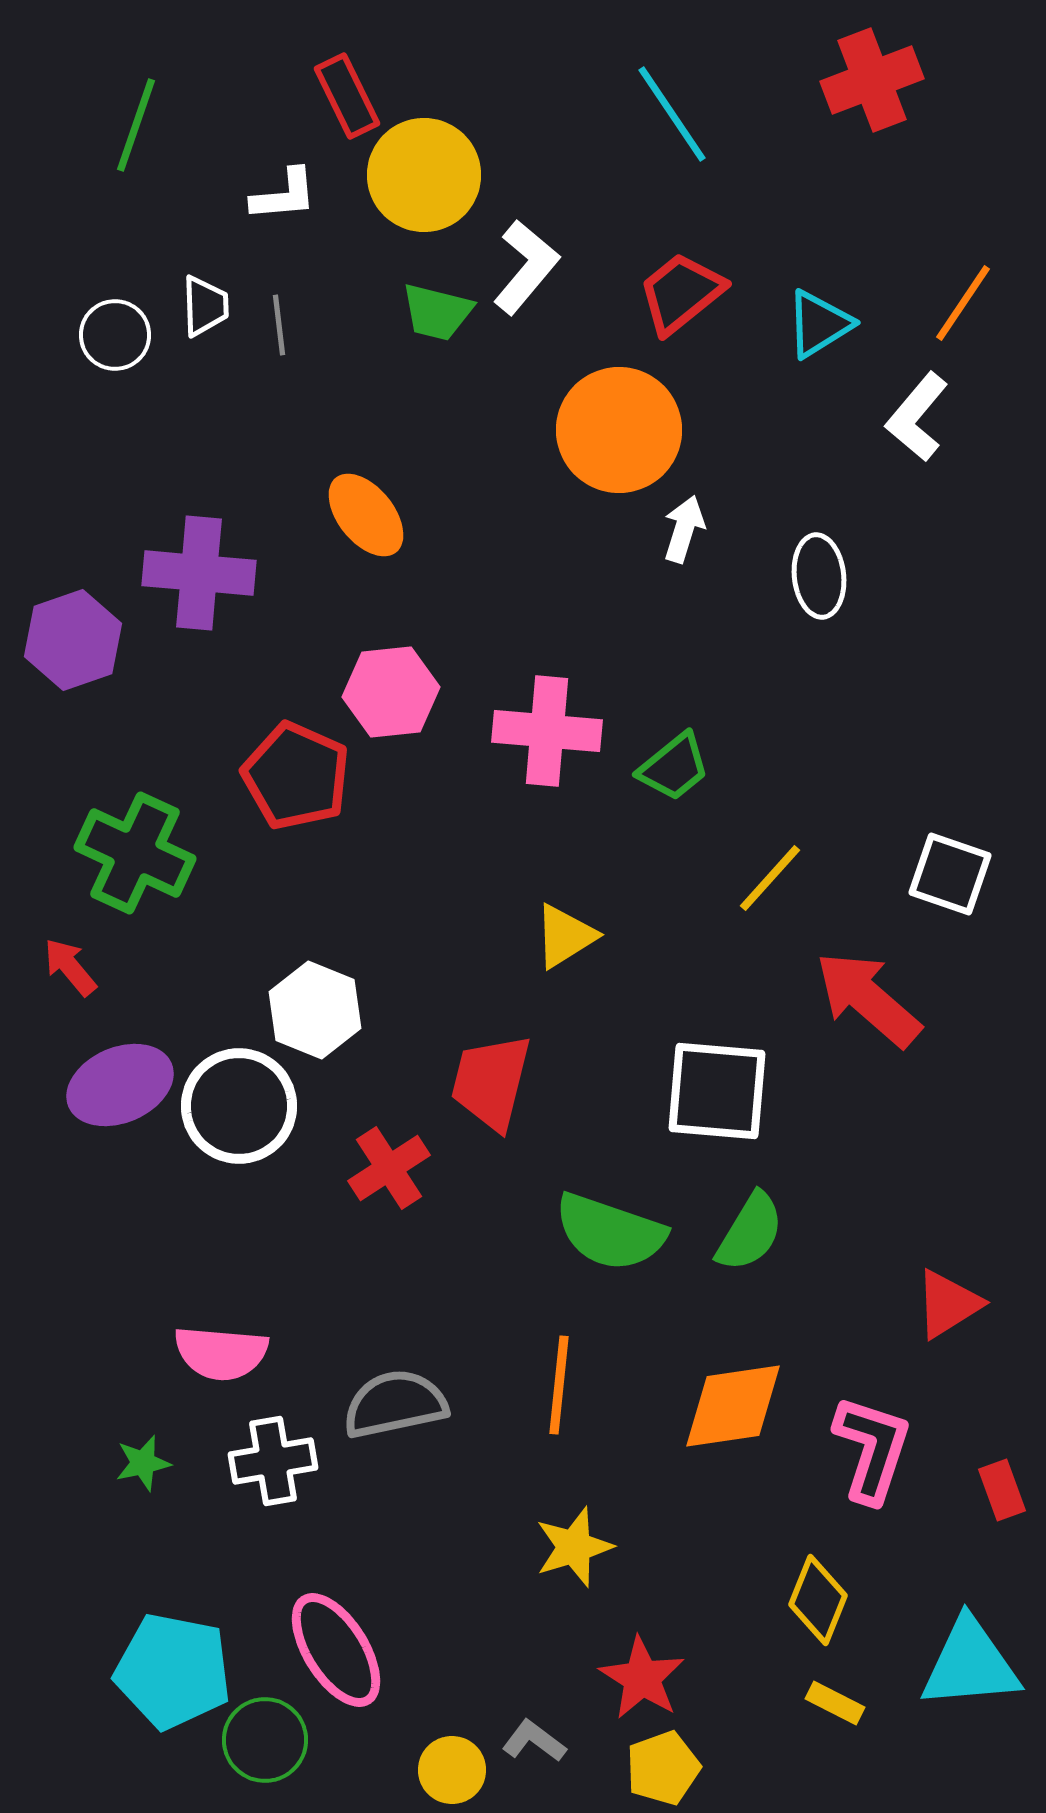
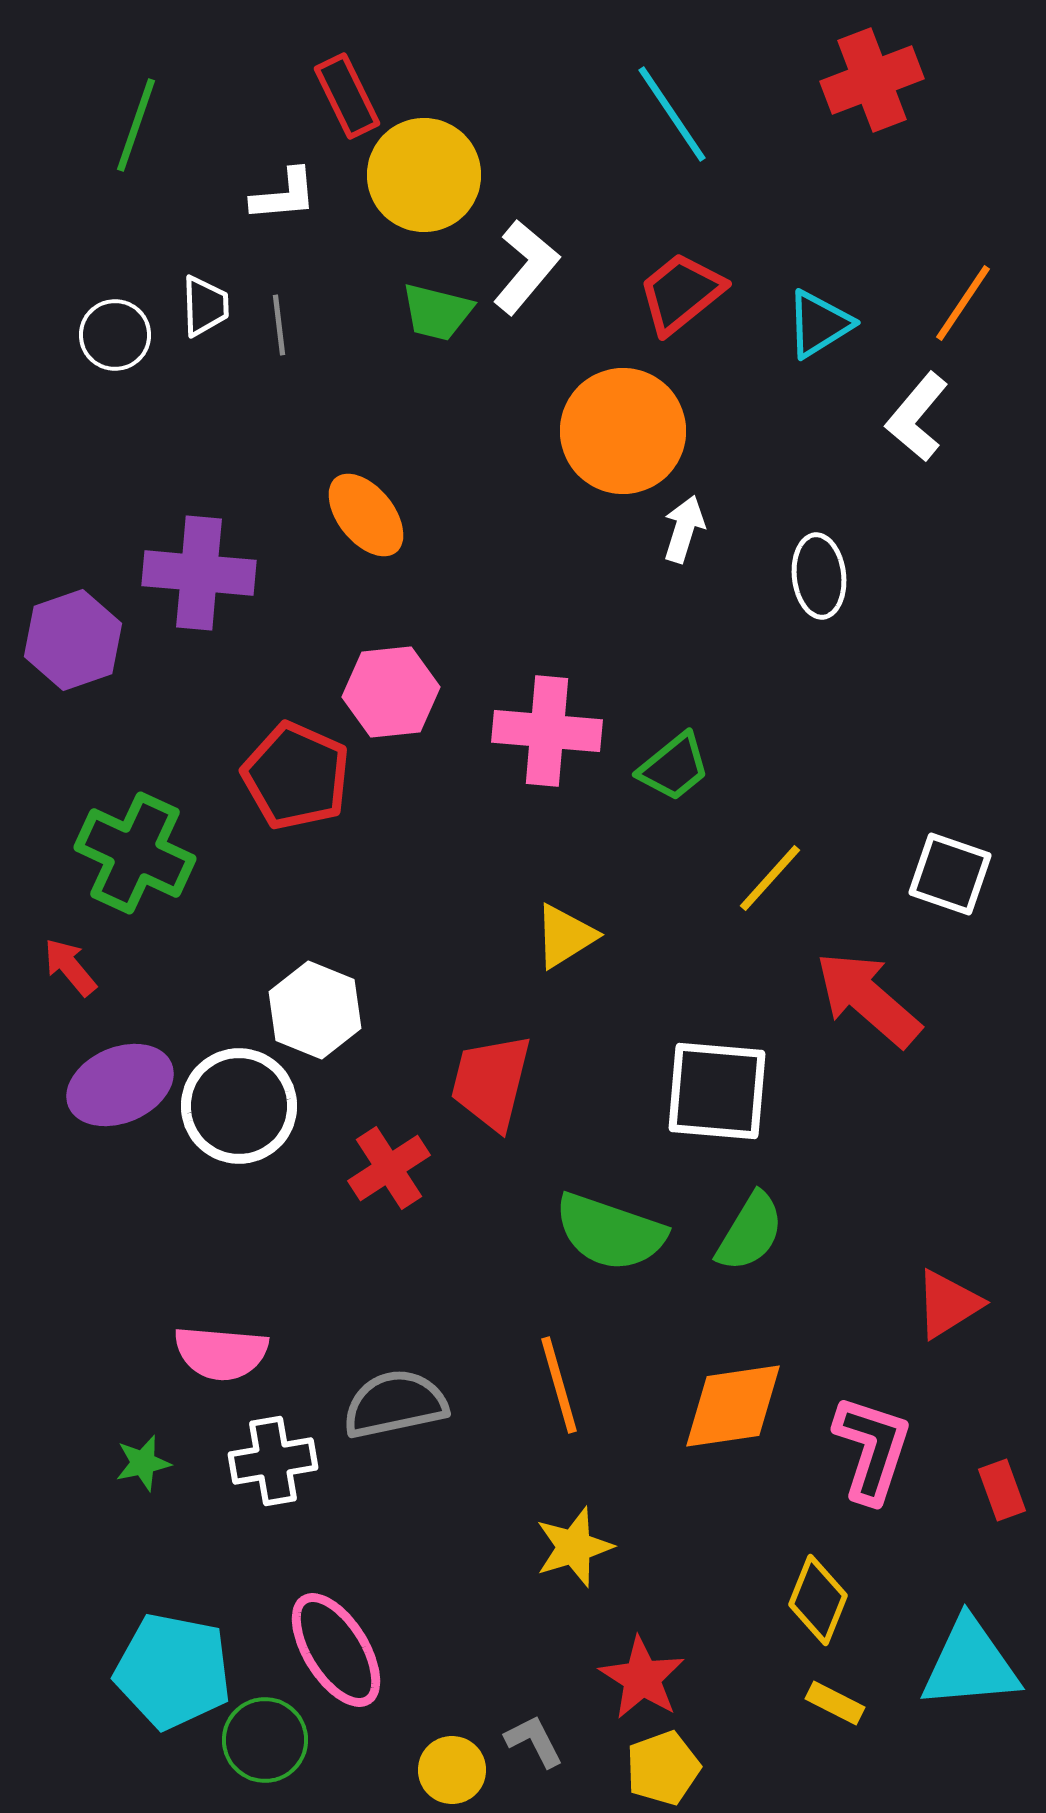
orange circle at (619, 430): moved 4 px right, 1 px down
orange line at (559, 1385): rotated 22 degrees counterclockwise
gray L-shape at (534, 1741): rotated 26 degrees clockwise
